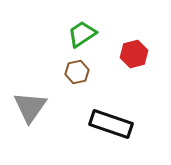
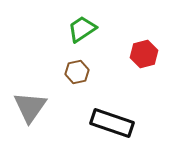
green trapezoid: moved 5 px up
red hexagon: moved 10 px right
black rectangle: moved 1 px right, 1 px up
